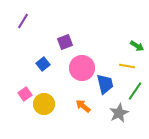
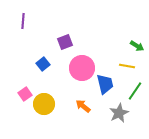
purple line: rotated 28 degrees counterclockwise
